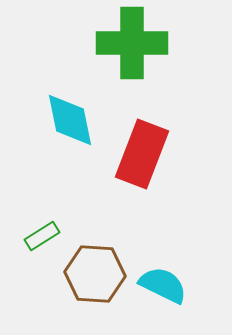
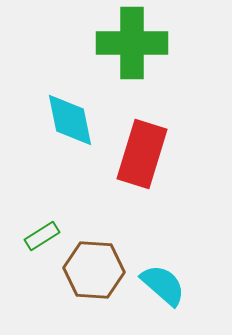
red rectangle: rotated 4 degrees counterclockwise
brown hexagon: moved 1 px left, 4 px up
cyan semicircle: rotated 15 degrees clockwise
